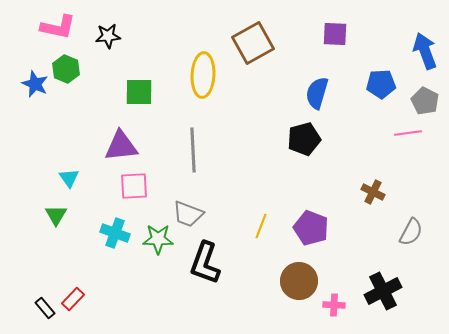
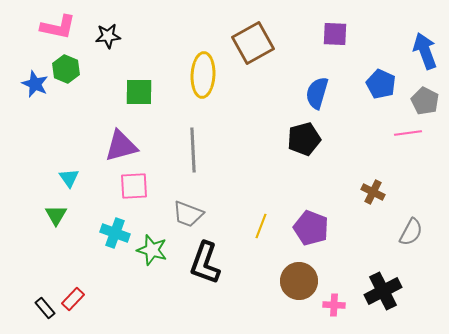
blue pentagon: rotated 28 degrees clockwise
purple triangle: rotated 9 degrees counterclockwise
green star: moved 6 px left, 11 px down; rotated 16 degrees clockwise
